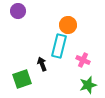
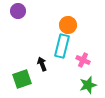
cyan rectangle: moved 3 px right
